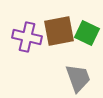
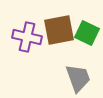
brown square: moved 1 px up
